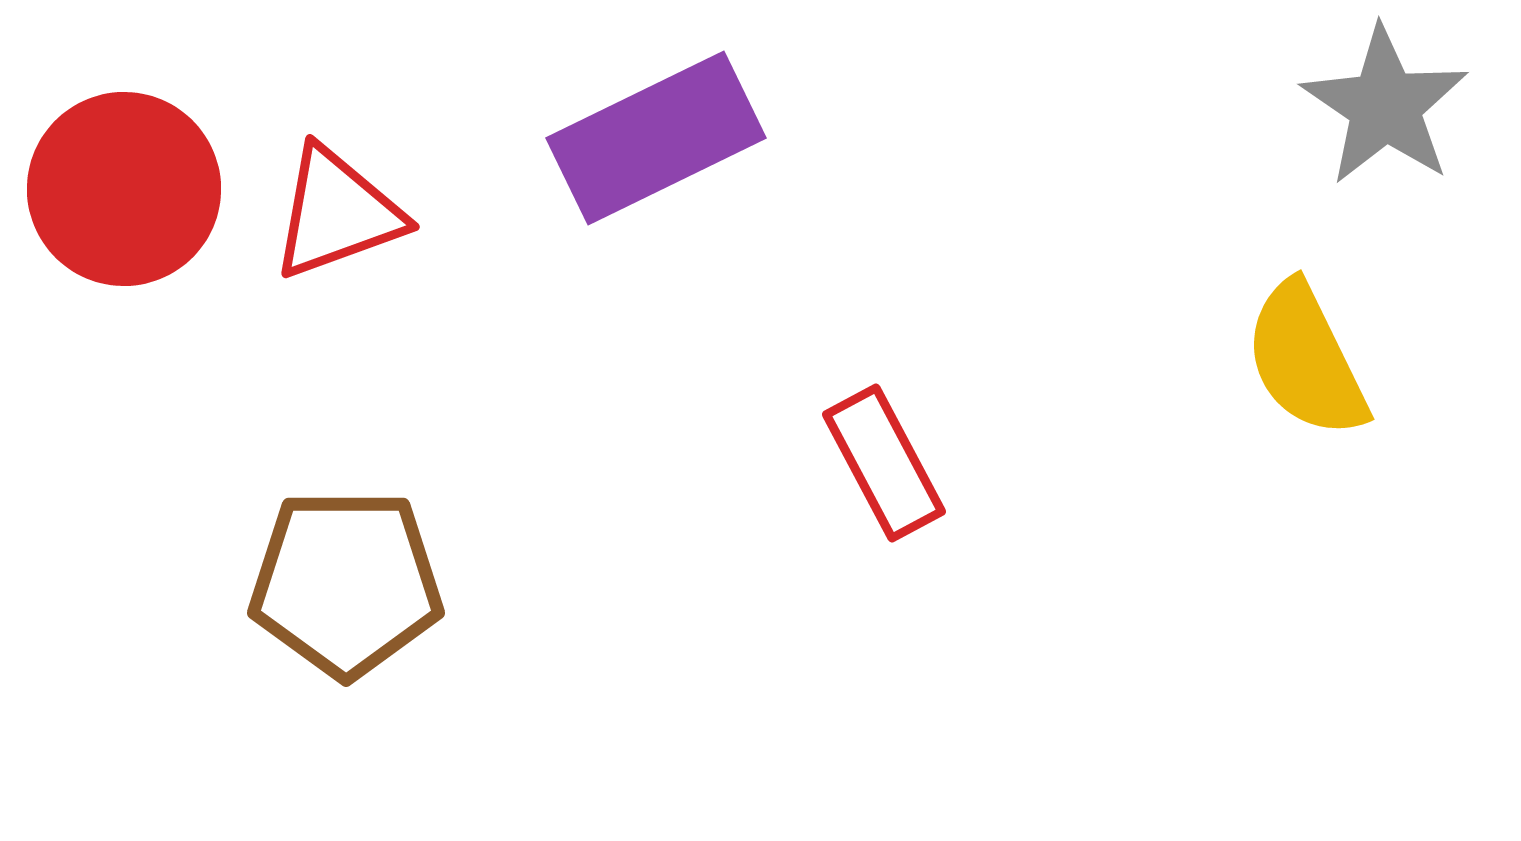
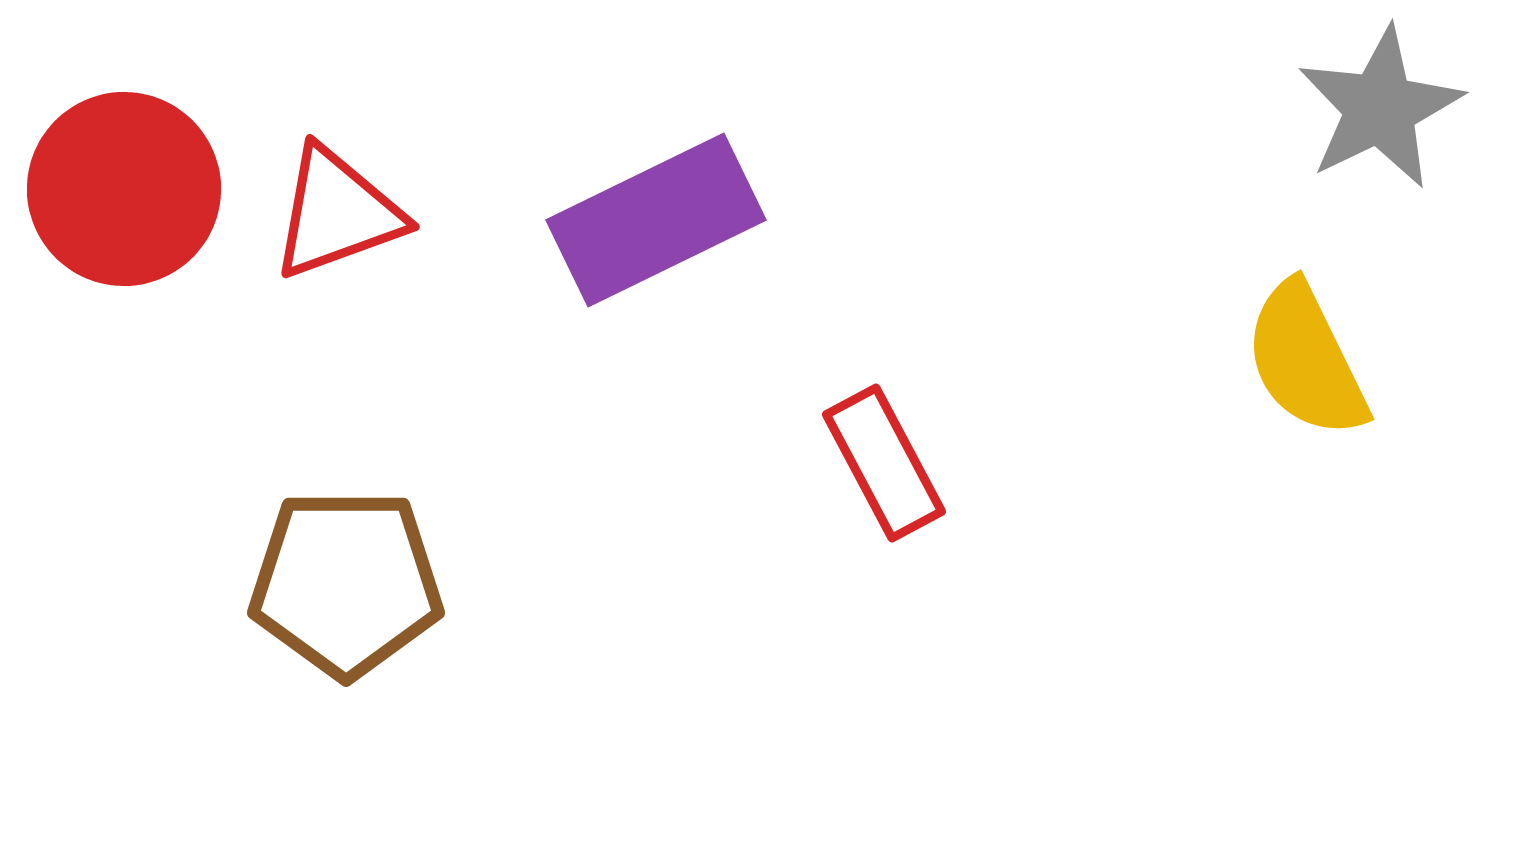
gray star: moved 5 px left, 2 px down; rotated 12 degrees clockwise
purple rectangle: moved 82 px down
